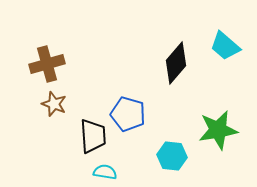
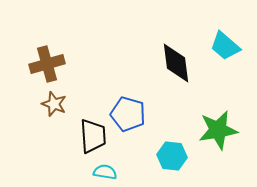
black diamond: rotated 48 degrees counterclockwise
